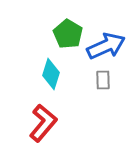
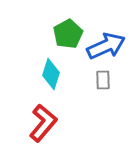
green pentagon: rotated 12 degrees clockwise
